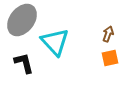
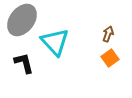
orange square: rotated 24 degrees counterclockwise
